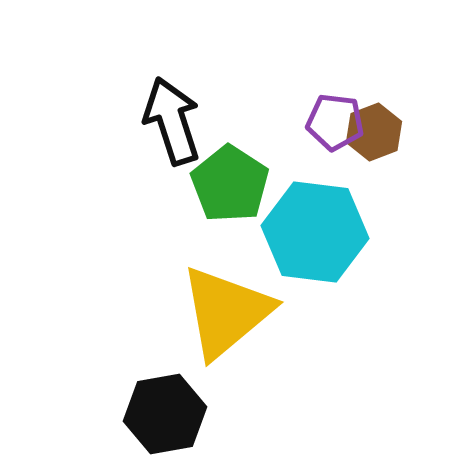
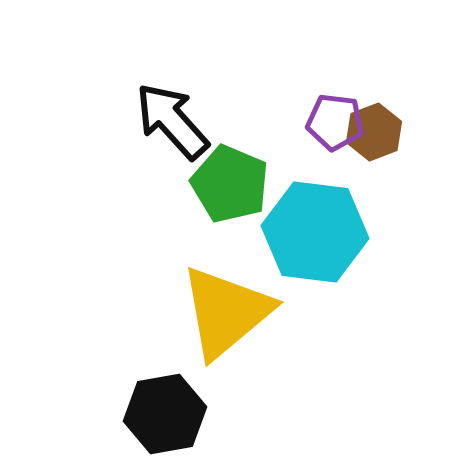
black arrow: rotated 24 degrees counterclockwise
green pentagon: rotated 10 degrees counterclockwise
